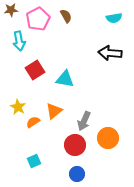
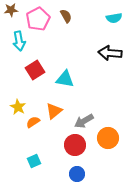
gray arrow: rotated 36 degrees clockwise
